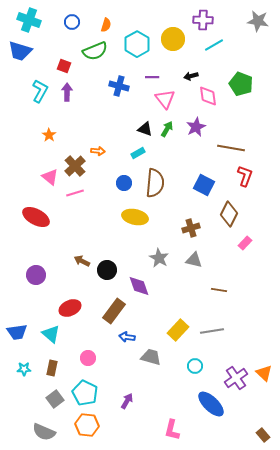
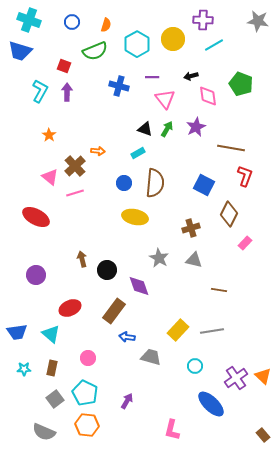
brown arrow at (82, 261): moved 2 px up; rotated 49 degrees clockwise
orange triangle at (264, 373): moved 1 px left, 3 px down
